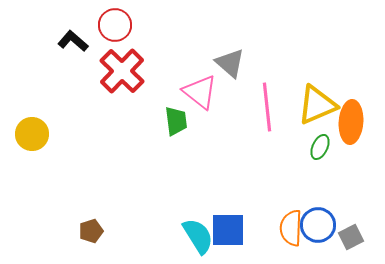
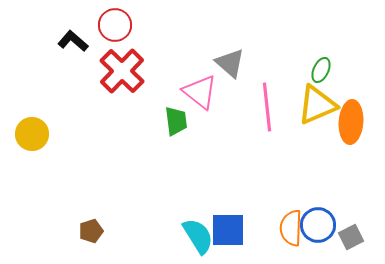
green ellipse: moved 1 px right, 77 px up
